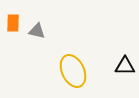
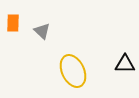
gray triangle: moved 5 px right; rotated 30 degrees clockwise
black triangle: moved 2 px up
